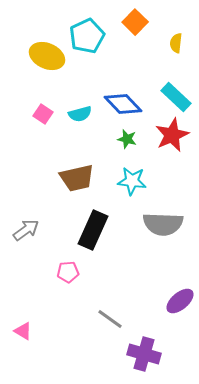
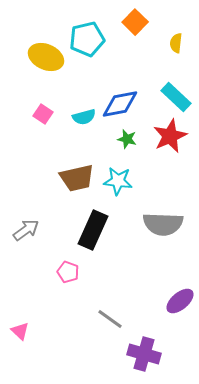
cyan pentagon: moved 3 px down; rotated 12 degrees clockwise
yellow ellipse: moved 1 px left, 1 px down
blue diamond: moved 3 px left; rotated 57 degrees counterclockwise
cyan semicircle: moved 4 px right, 3 px down
red star: moved 2 px left, 1 px down
cyan star: moved 14 px left
pink pentagon: rotated 25 degrees clockwise
pink triangle: moved 3 px left; rotated 12 degrees clockwise
